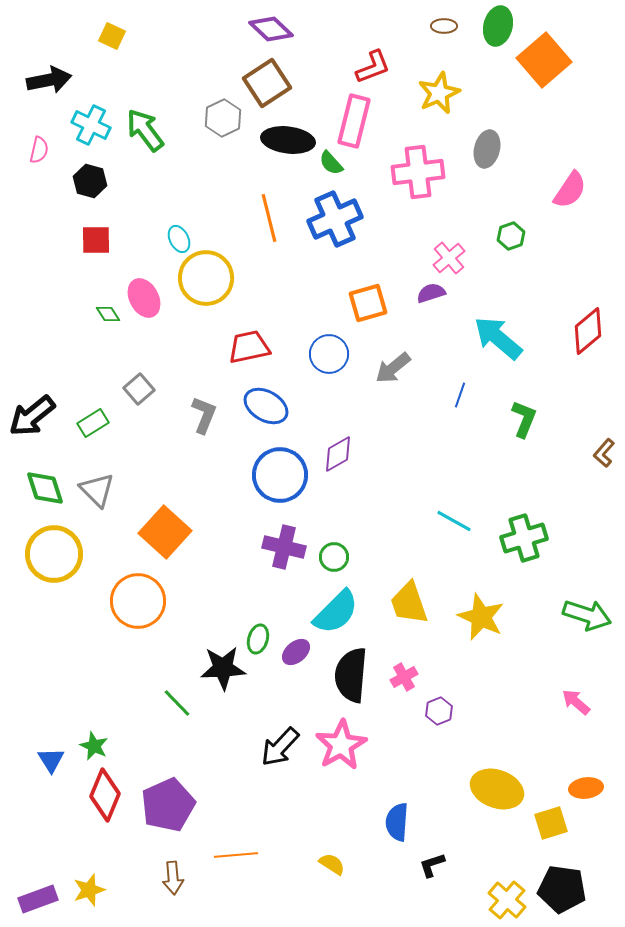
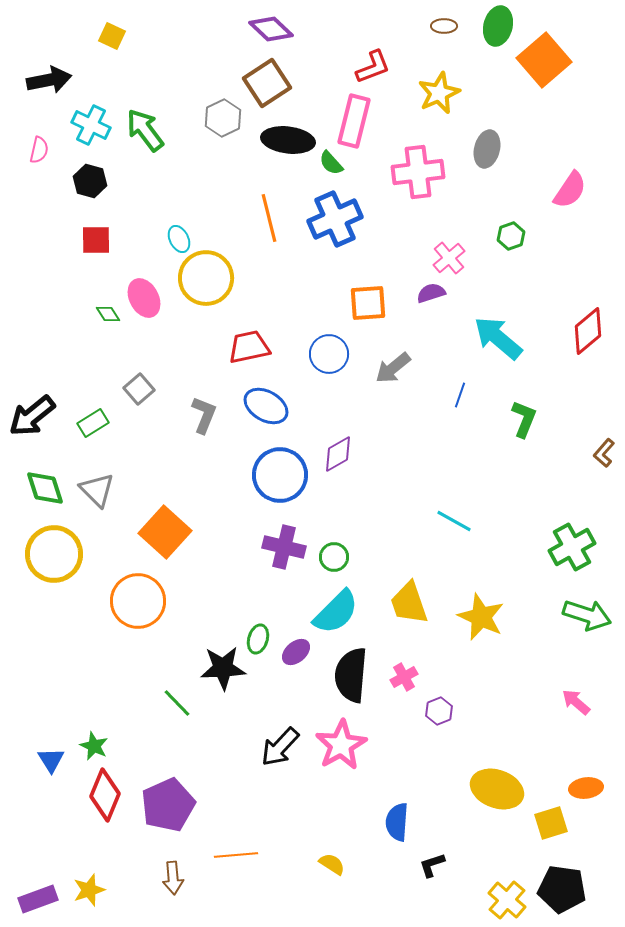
orange square at (368, 303): rotated 12 degrees clockwise
green cross at (524, 538): moved 48 px right, 9 px down; rotated 12 degrees counterclockwise
